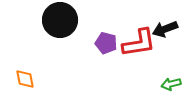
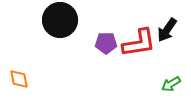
black arrow: moved 2 px right, 1 px down; rotated 35 degrees counterclockwise
purple pentagon: rotated 15 degrees counterclockwise
orange diamond: moved 6 px left
green arrow: rotated 18 degrees counterclockwise
